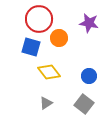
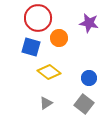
red circle: moved 1 px left, 1 px up
yellow diamond: rotated 15 degrees counterclockwise
blue circle: moved 2 px down
